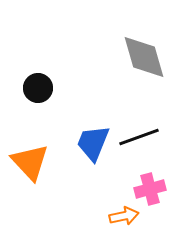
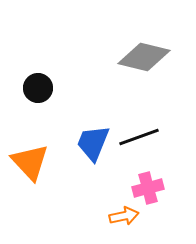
gray diamond: rotated 60 degrees counterclockwise
pink cross: moved 2 px left, 1 px up
